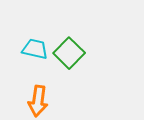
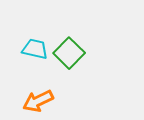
orange arrow: rotated 56 degrees clockwise
